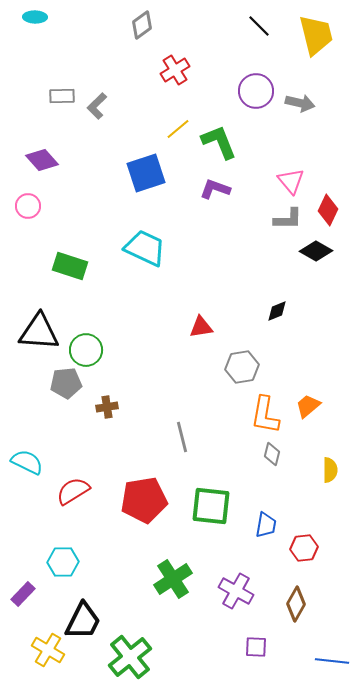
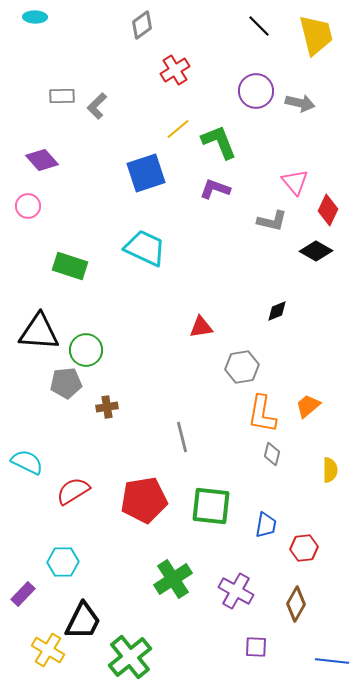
pink triangle at (291, 181): moved 4 px right, 1 px down
gray L-shape at (288, 219): moved 16 px left, 2 px down; rotated 12 degrees clockwise
orange L-shape at (265, 415): moved 3 px left, 1 px up
